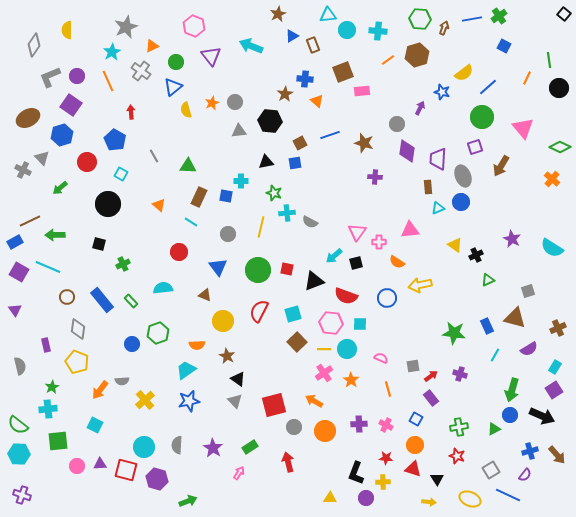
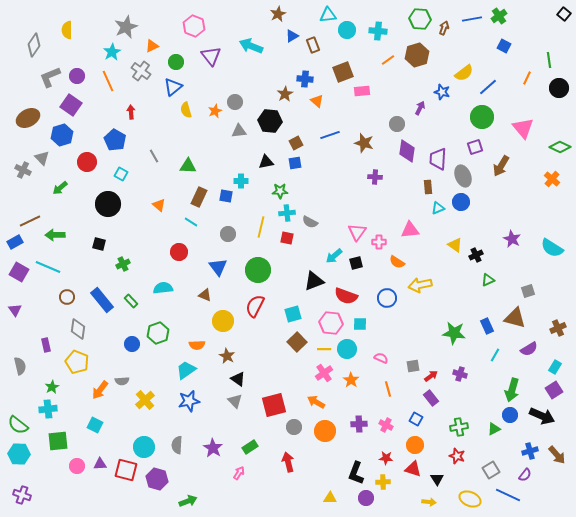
orange star at (212, 103): moved 3 px right, 8 px down
brown square at (300, 143): moved 4 px left
green star at (274, 193): moved 6 px right, 2 px up; rotated 21 degrees counterclockwise
red square at (287, 269): moved 31 px up
red semicircle at (259, 311): moved 4 px left, 5 px up
orange arrow at (314, 401): moved 2 px right, 1 px down
